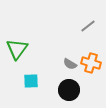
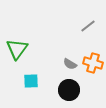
orange cross: moved 2 px right
